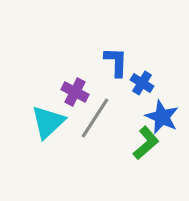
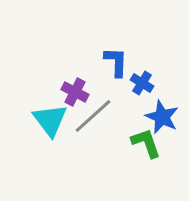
gray line: moved 2 px left, 2 px up; rotated 15 degrees clockwise
cyan triangle: moved 2 px right, 2 px up; rotated 24 degrees counterclockwise
green L-shape: rotated 68 degrees counterclockwise
